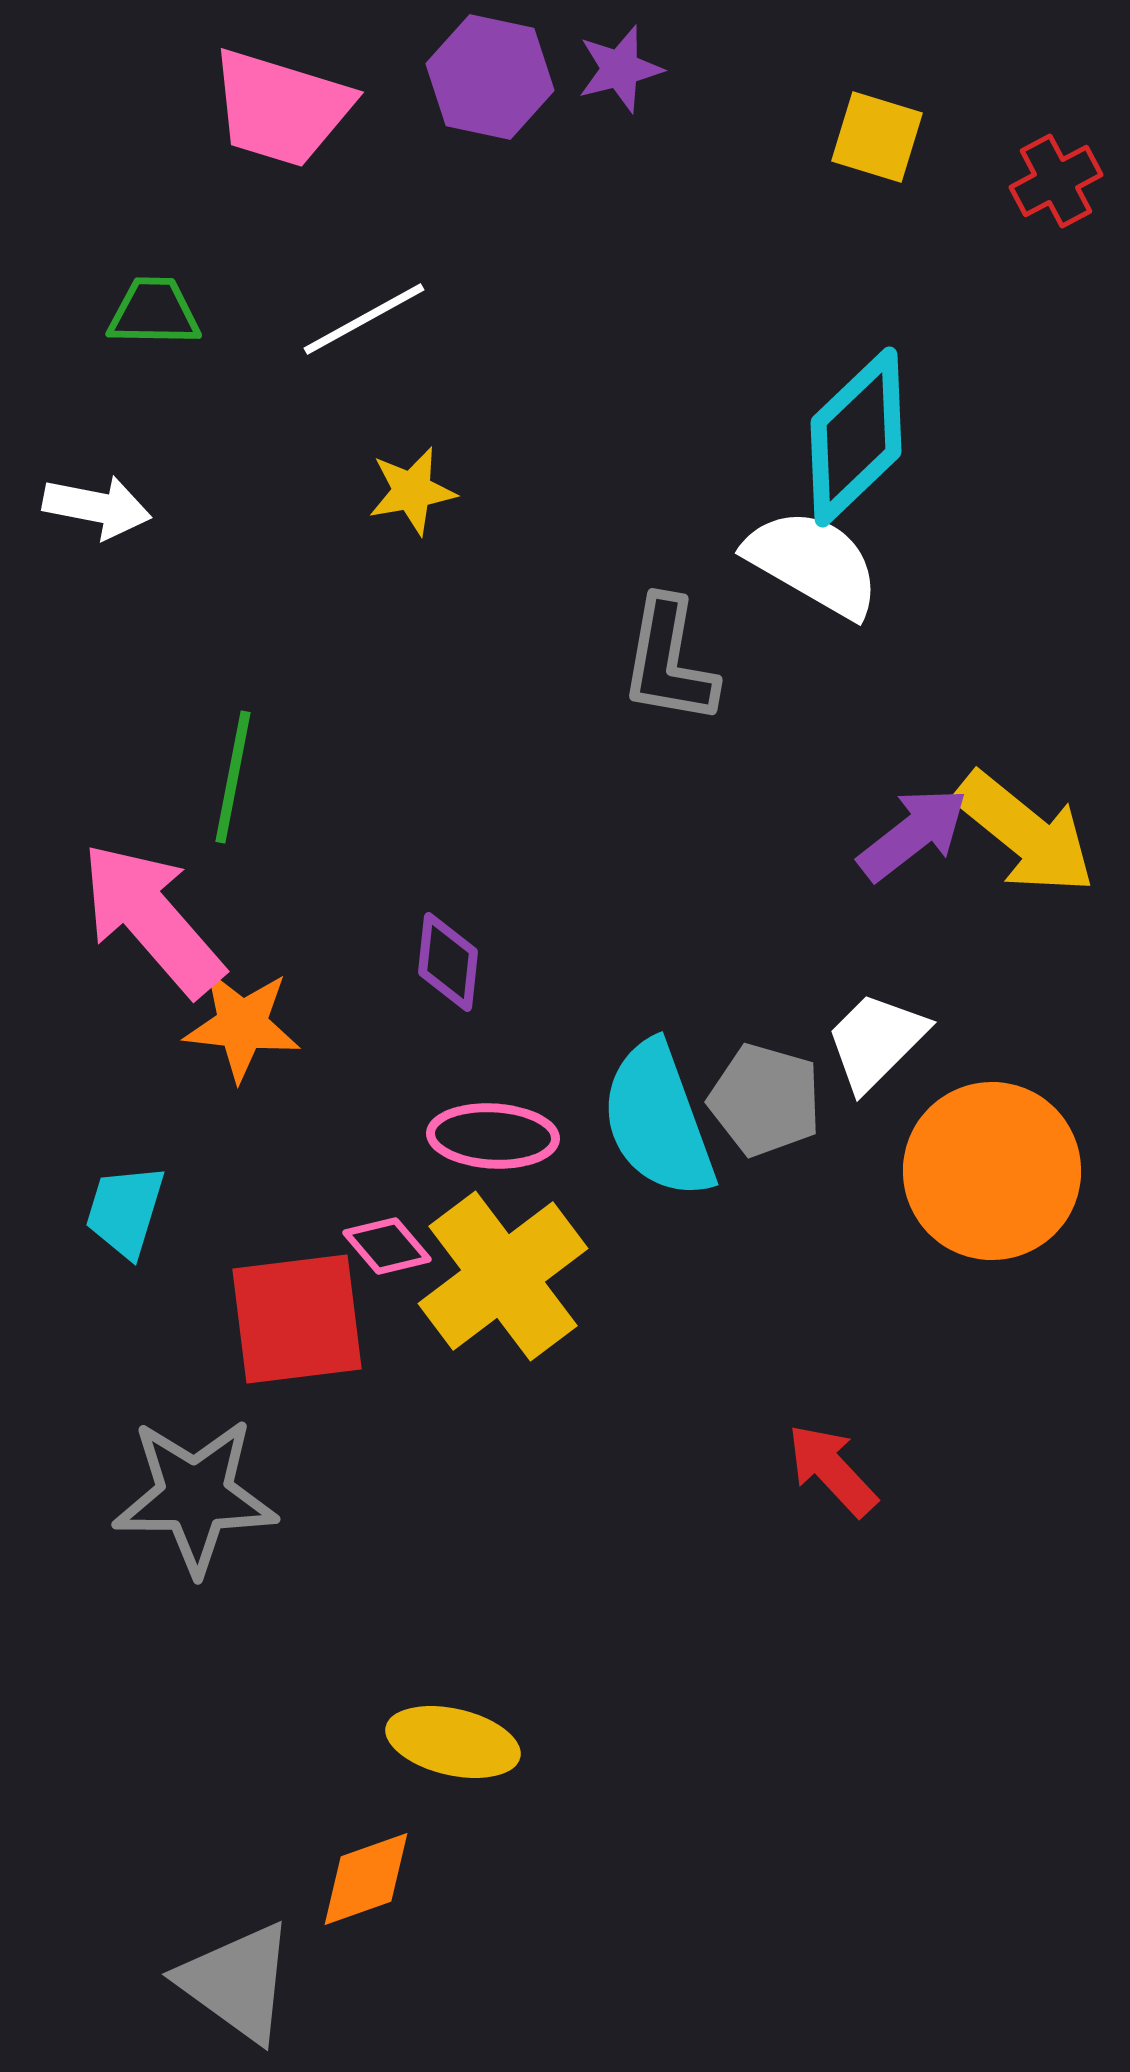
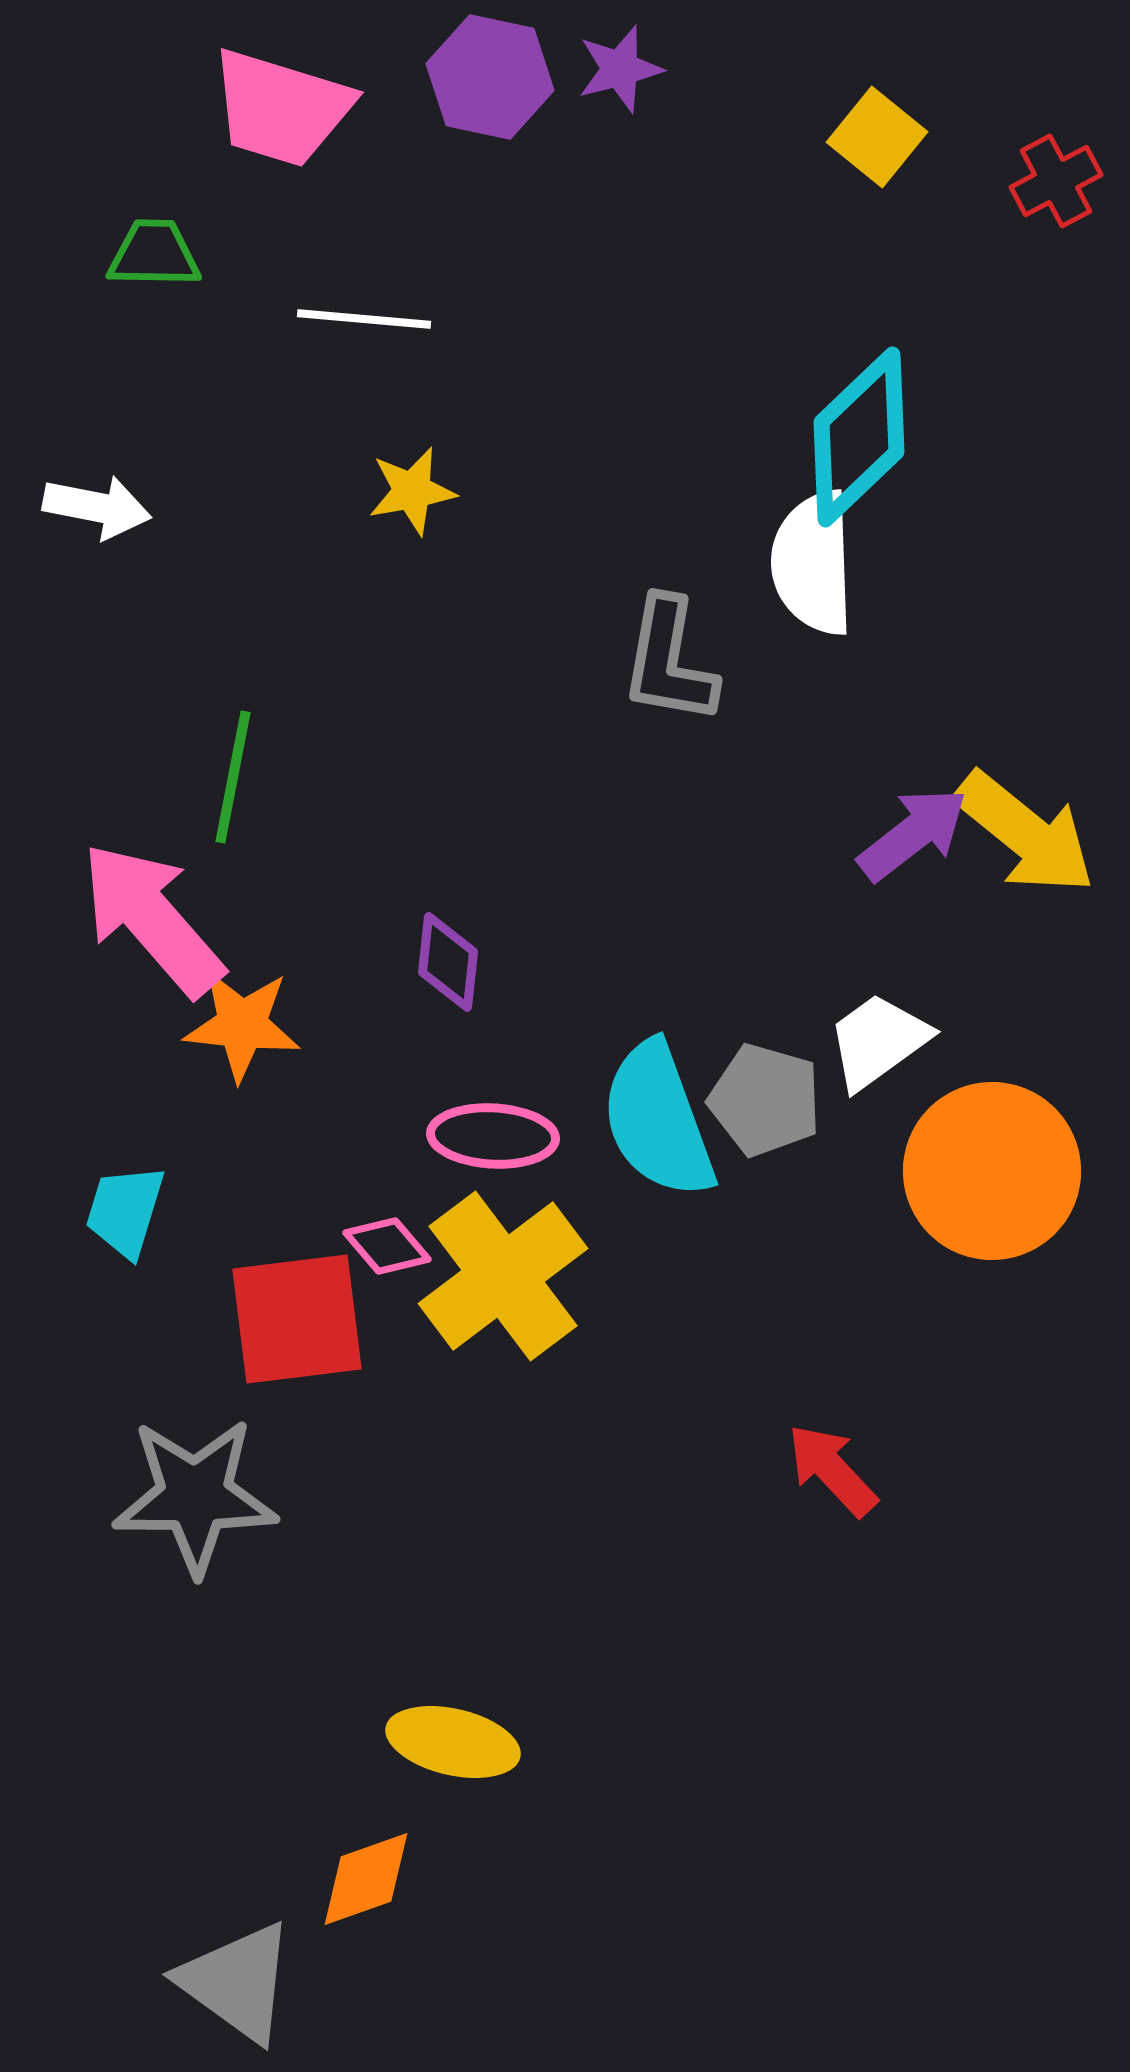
yellow square: rotated 22 degrees clockwise
green trapezoid: moved 58 px up
white line: rotated 34 degrees clockwise
cyan diamond: moved 3 px right
white semicircle: rotated 122 degrees counterclockwise
white trapezoid: moved 2 px right; rotated 9 degrees clockwise
